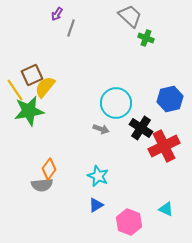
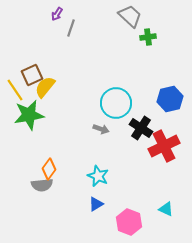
green cross: moved 2 px right, 1 px up; rotated 28 degrees counterclockwise
green star: moved 4 px down
blue triangle: moved 1 px up
